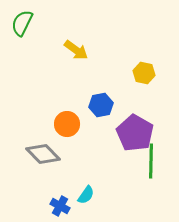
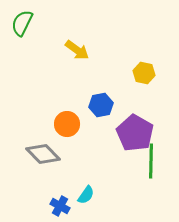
yellow arrow: moved 1 px right
